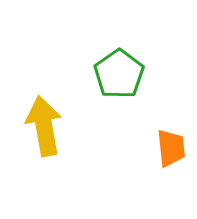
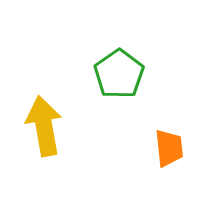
orange trapezoid: moved 2 px left
